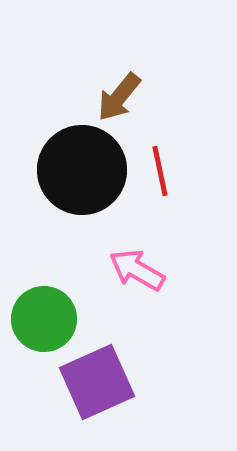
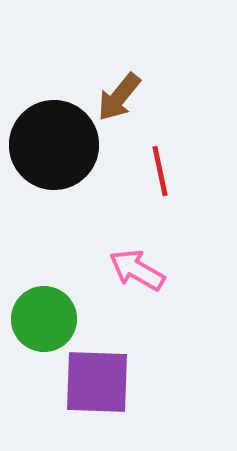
black circle: moved 28 px left, 25 px up
purple square: rotated 26 degrees clockwise
